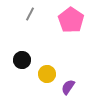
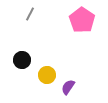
pink pentagon: moved 11 px right
yellow circle: moved 1 px down
